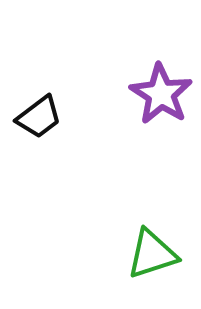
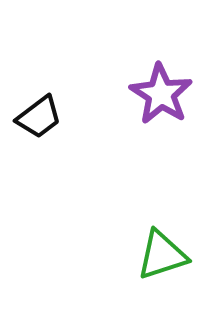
green triangle: moved 10 px right, 1 px down
